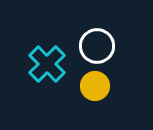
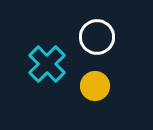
white circle: moved 9 px up
